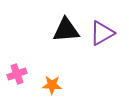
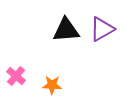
purple triangle: moved 4 px up
pink cross: moved 1 px left, 2 px down; rotated 30 degrees counterclockwise
